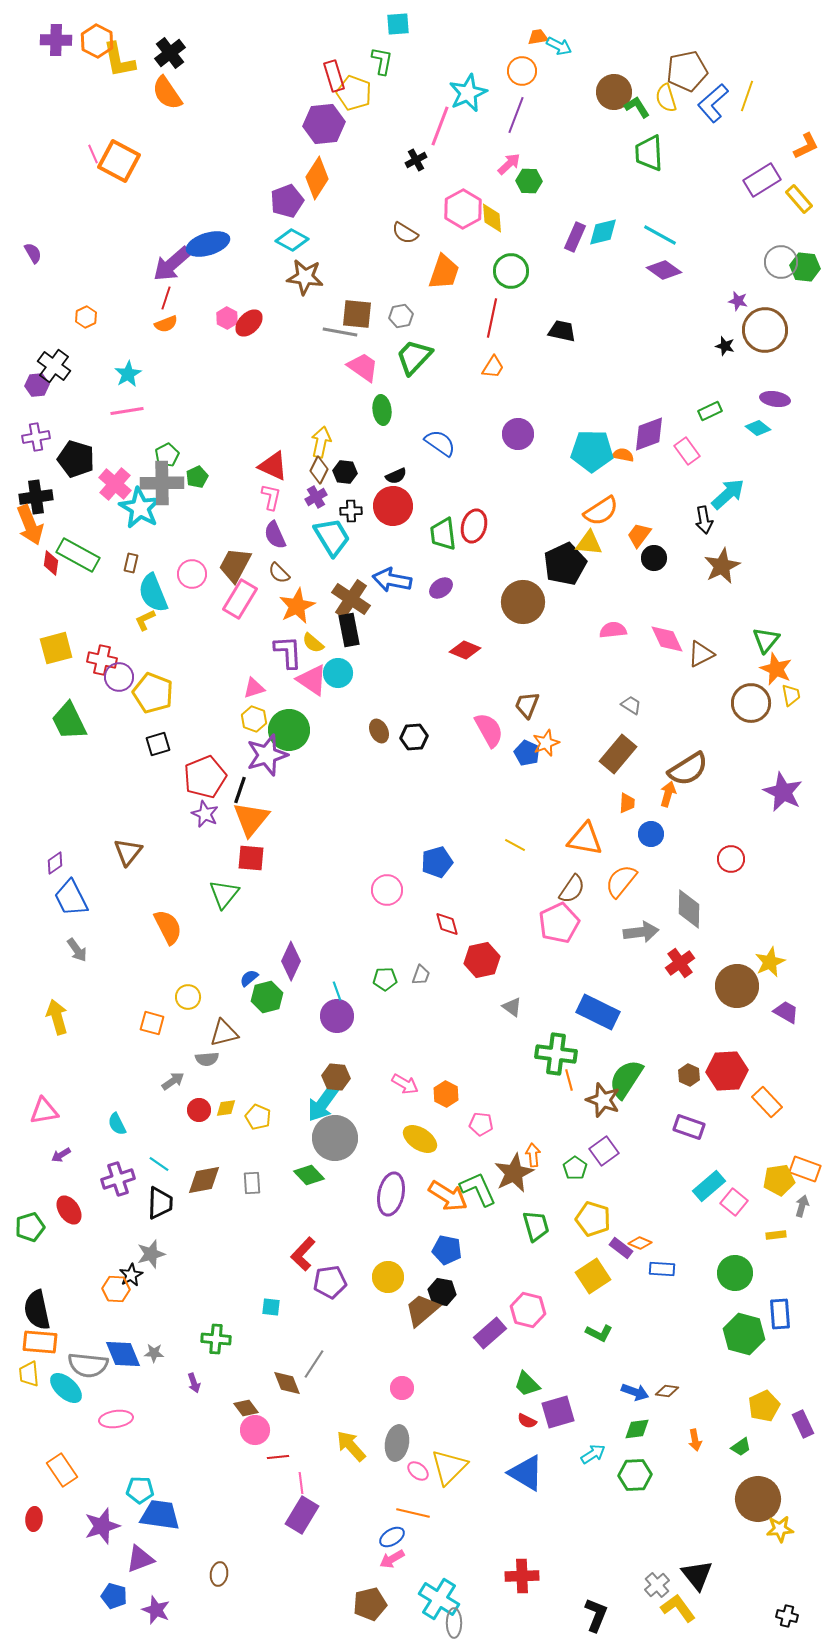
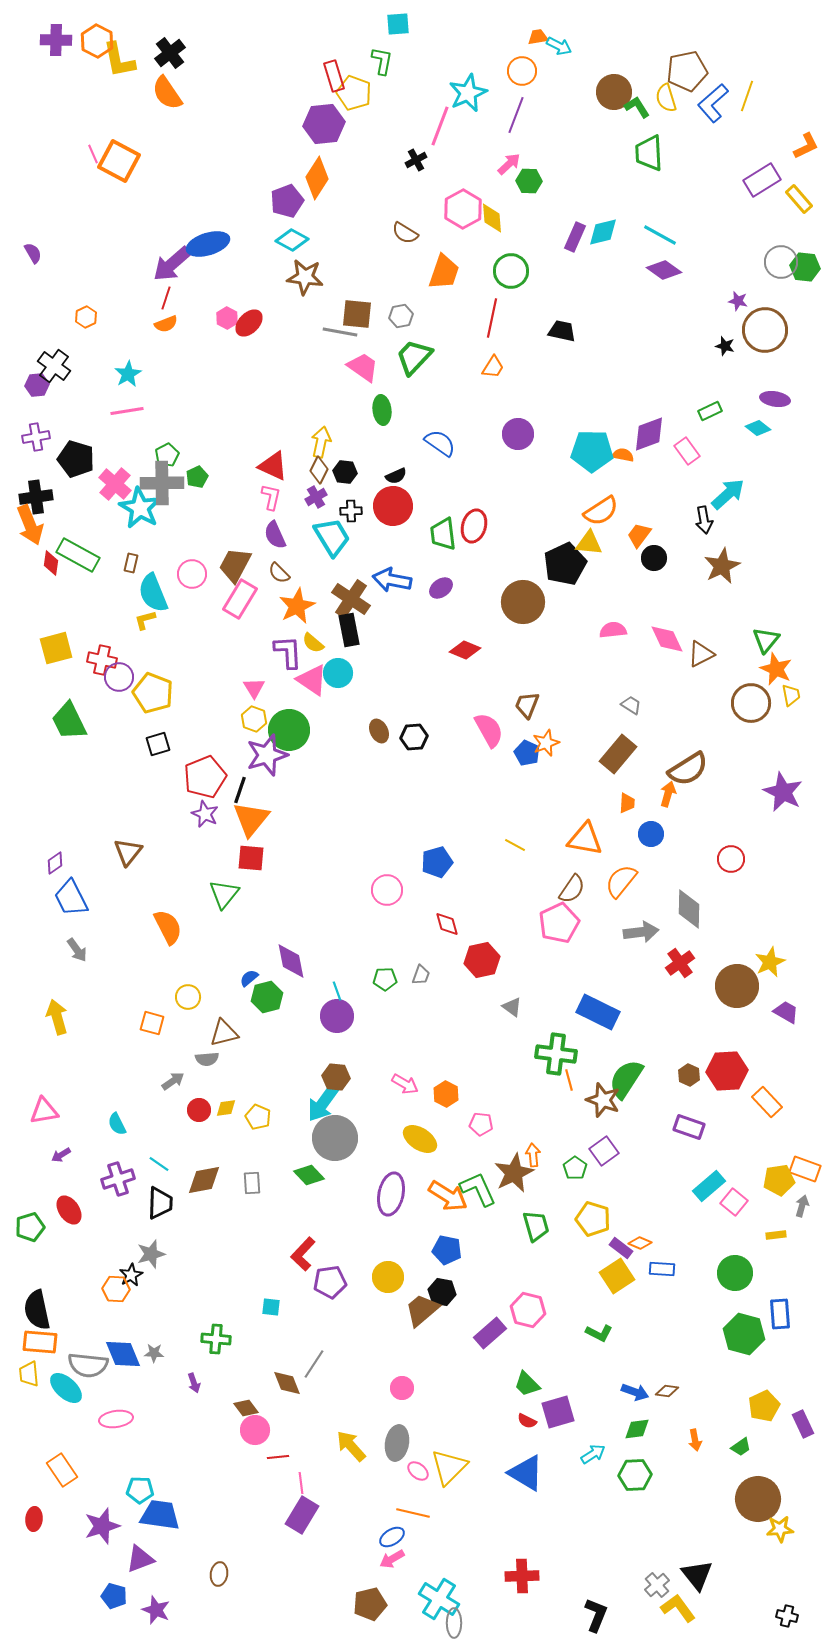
yellow L-shape at (145, 620): rotated 10 degrees clockwise
pink triangle at (254, 688): rotated 45 degrees counterclockwise
purple diamond at (291, 961): rotated 36 degrees counterclockwise
yellow square at (593, 1276): moved 24 px right
